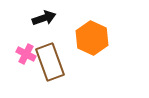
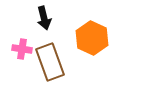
black arrow: rotated 95 degrees clockwise
pink cross: moved 4 px left, 5 px up; rotated 18 degrees counterclockwise
